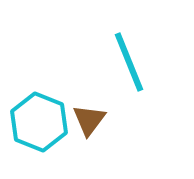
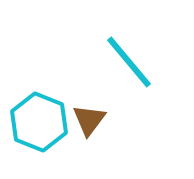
cyan line: rotated 18 degrees counterclockwise
